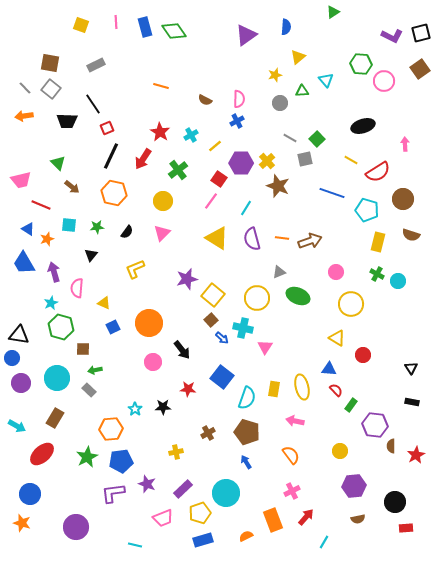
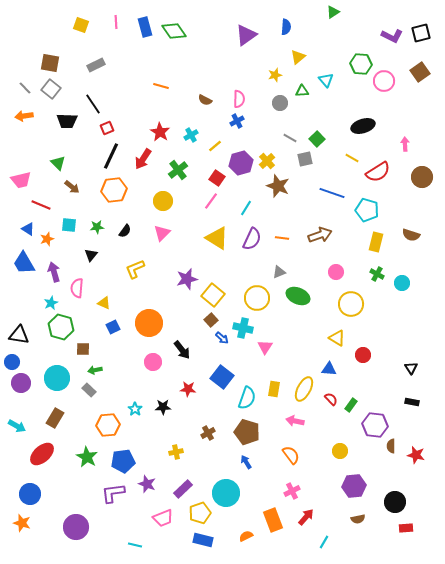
brown square at (420, 69): moved 3 px down
yellow line at (351, 160): moved 1 px right, 2 px up
purple hexagon at (241, 163): rotated 15 degrees counterclockwise
red square at (219, 179): moved 2 px left, 1 px up
orange hexagon at (114, 193): moved 3 px up; rotated 20 degrees counterclockwise
brown circle at (403, 199): moved 19 px right, 22 px up
black semicircle at (127, 232): moved 2 px left, 1 px up
purple semicircle at (252, 239): rotated 140 degrees counterclockwise
brown arrow at (310, 241): moved 10 px right, 6 px up
yellow rectangle at (378, 242): moved 2 px left
cyan circle at (398, 281): moved 4 px right, 2 px down
blue circle at (12, 358): moved 4 px down
yellow ellipse at (302, 387): moved 2 px right, 2 px down; rotated 40 degrees clockwise
red semicircle at (336, 390): moved 5 px left, 9 px down
orange hexagon at (111, 429): moved 3 px left, 4 px up
red star at (416, 455): rotated 30 degrees counterclockwise
green star at (87, 457): rotated 15 degrees counterclockwise
blue pentagon at (121, 461): moved 2 px right
blue rectangle at (203, 540): rotated 30 degrees clockwise
